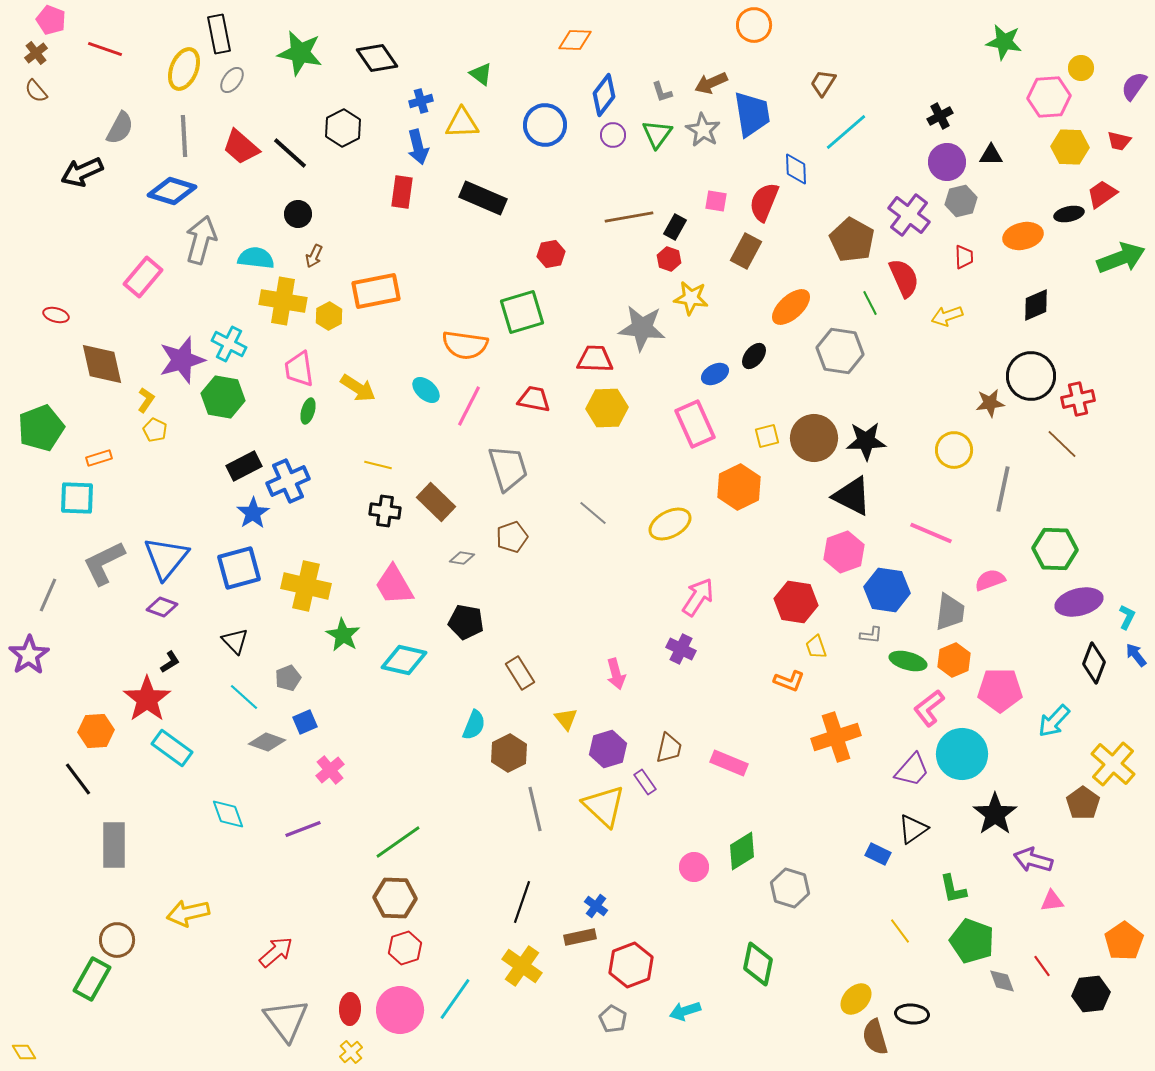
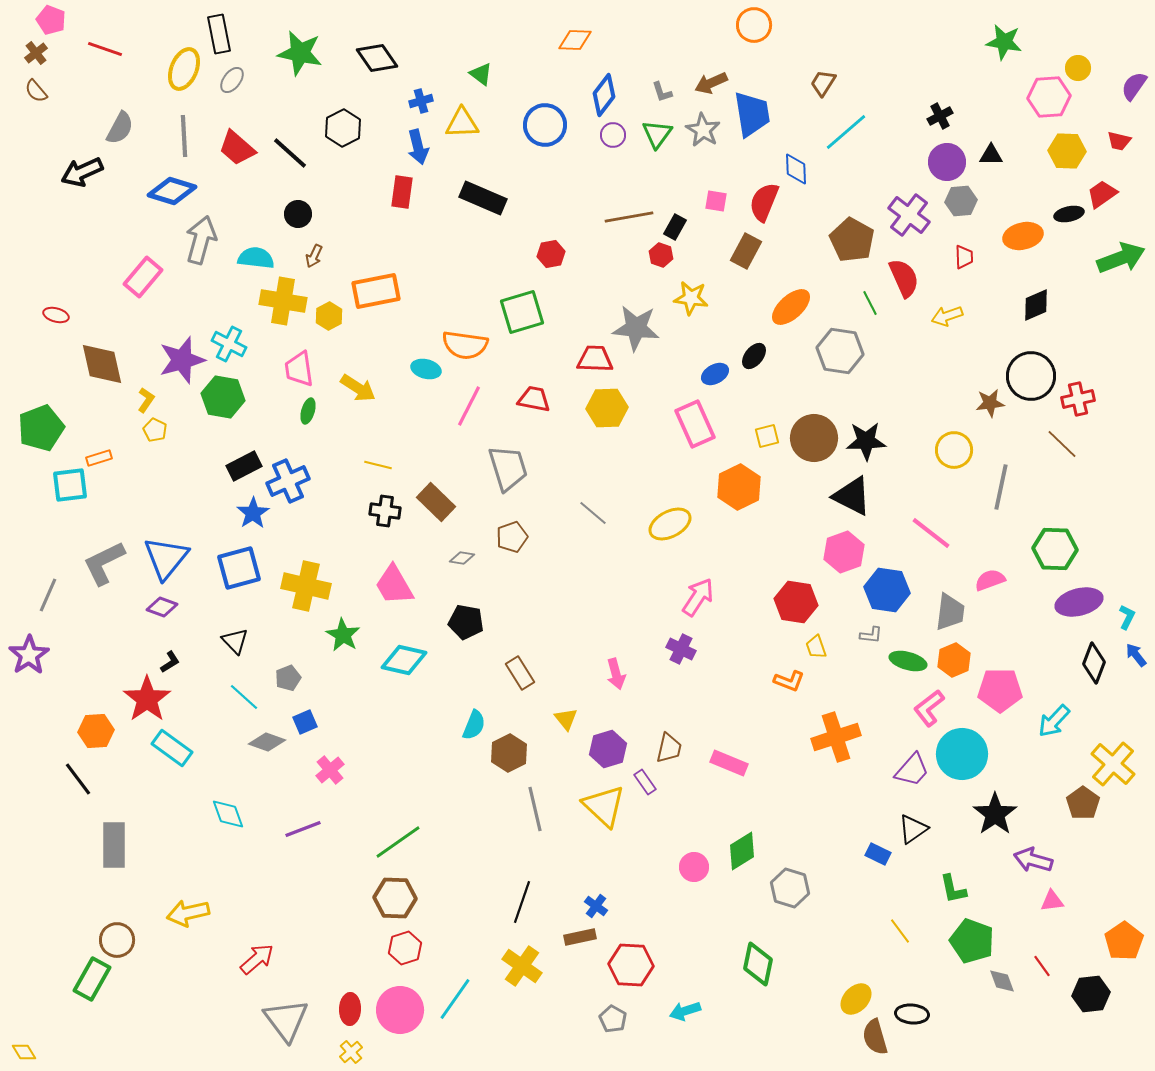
yellow circle at (1081, 68): moved 3 px left
red trapezoid at (241, 147): moved 4 px left, 1 px down
yellow hexagon at (1070, 147): moved 3 px left, 4 px down
gray hexagon at (961, 201): rotated 8 degrees clockwise
red hexagon at (669, 259): moved 8 px left, 4 px up
gray star at (642, 328): moved 6 px left
cyan ellipse at (426, 390): moved 21 px up; rotated 28 degrees counterclockwise
gray line at (1003, 489): moved 2 px left, 2 px up
cyan square at (77, 498): moved 7 px left, 13 px up; rotated 9 degrees counterclockwise
pink line at (931, 533): rotated 15 degrees clockwise
red arrow at (276, 952): moved 19 px left, 7 px down
red hexagon at (631, 965): rotated 24 degrees clockwise
